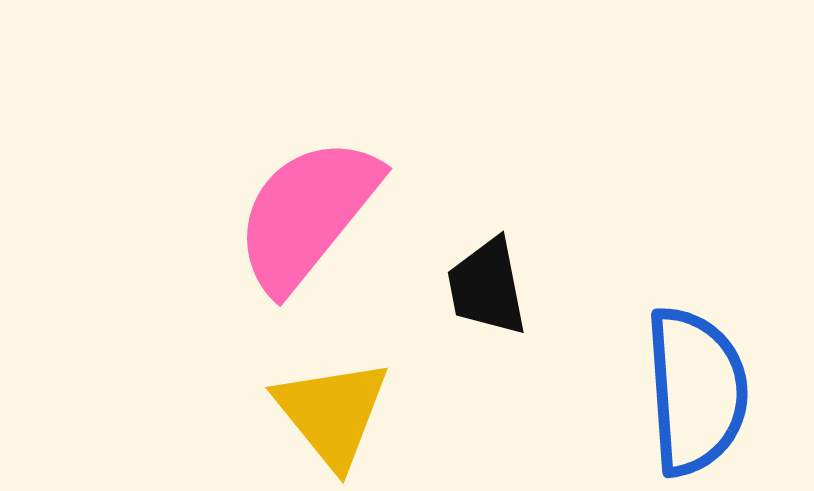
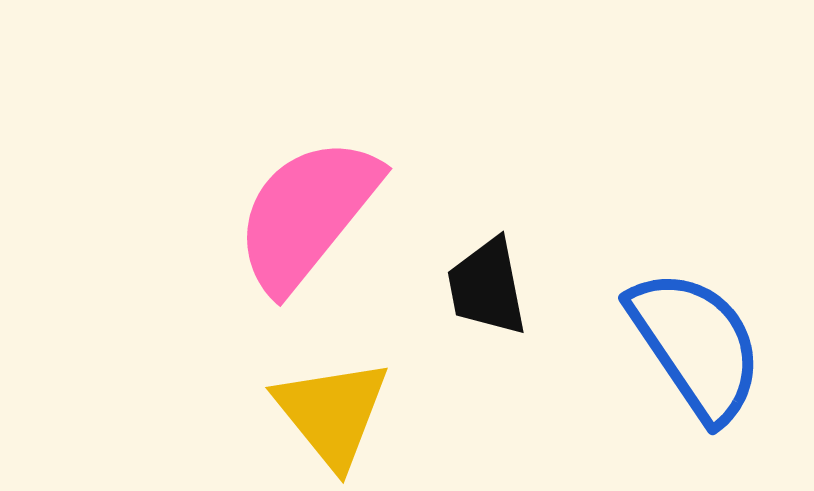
blue semicircle: moved 46 px up; rotated 30 degrees counterclockwise
